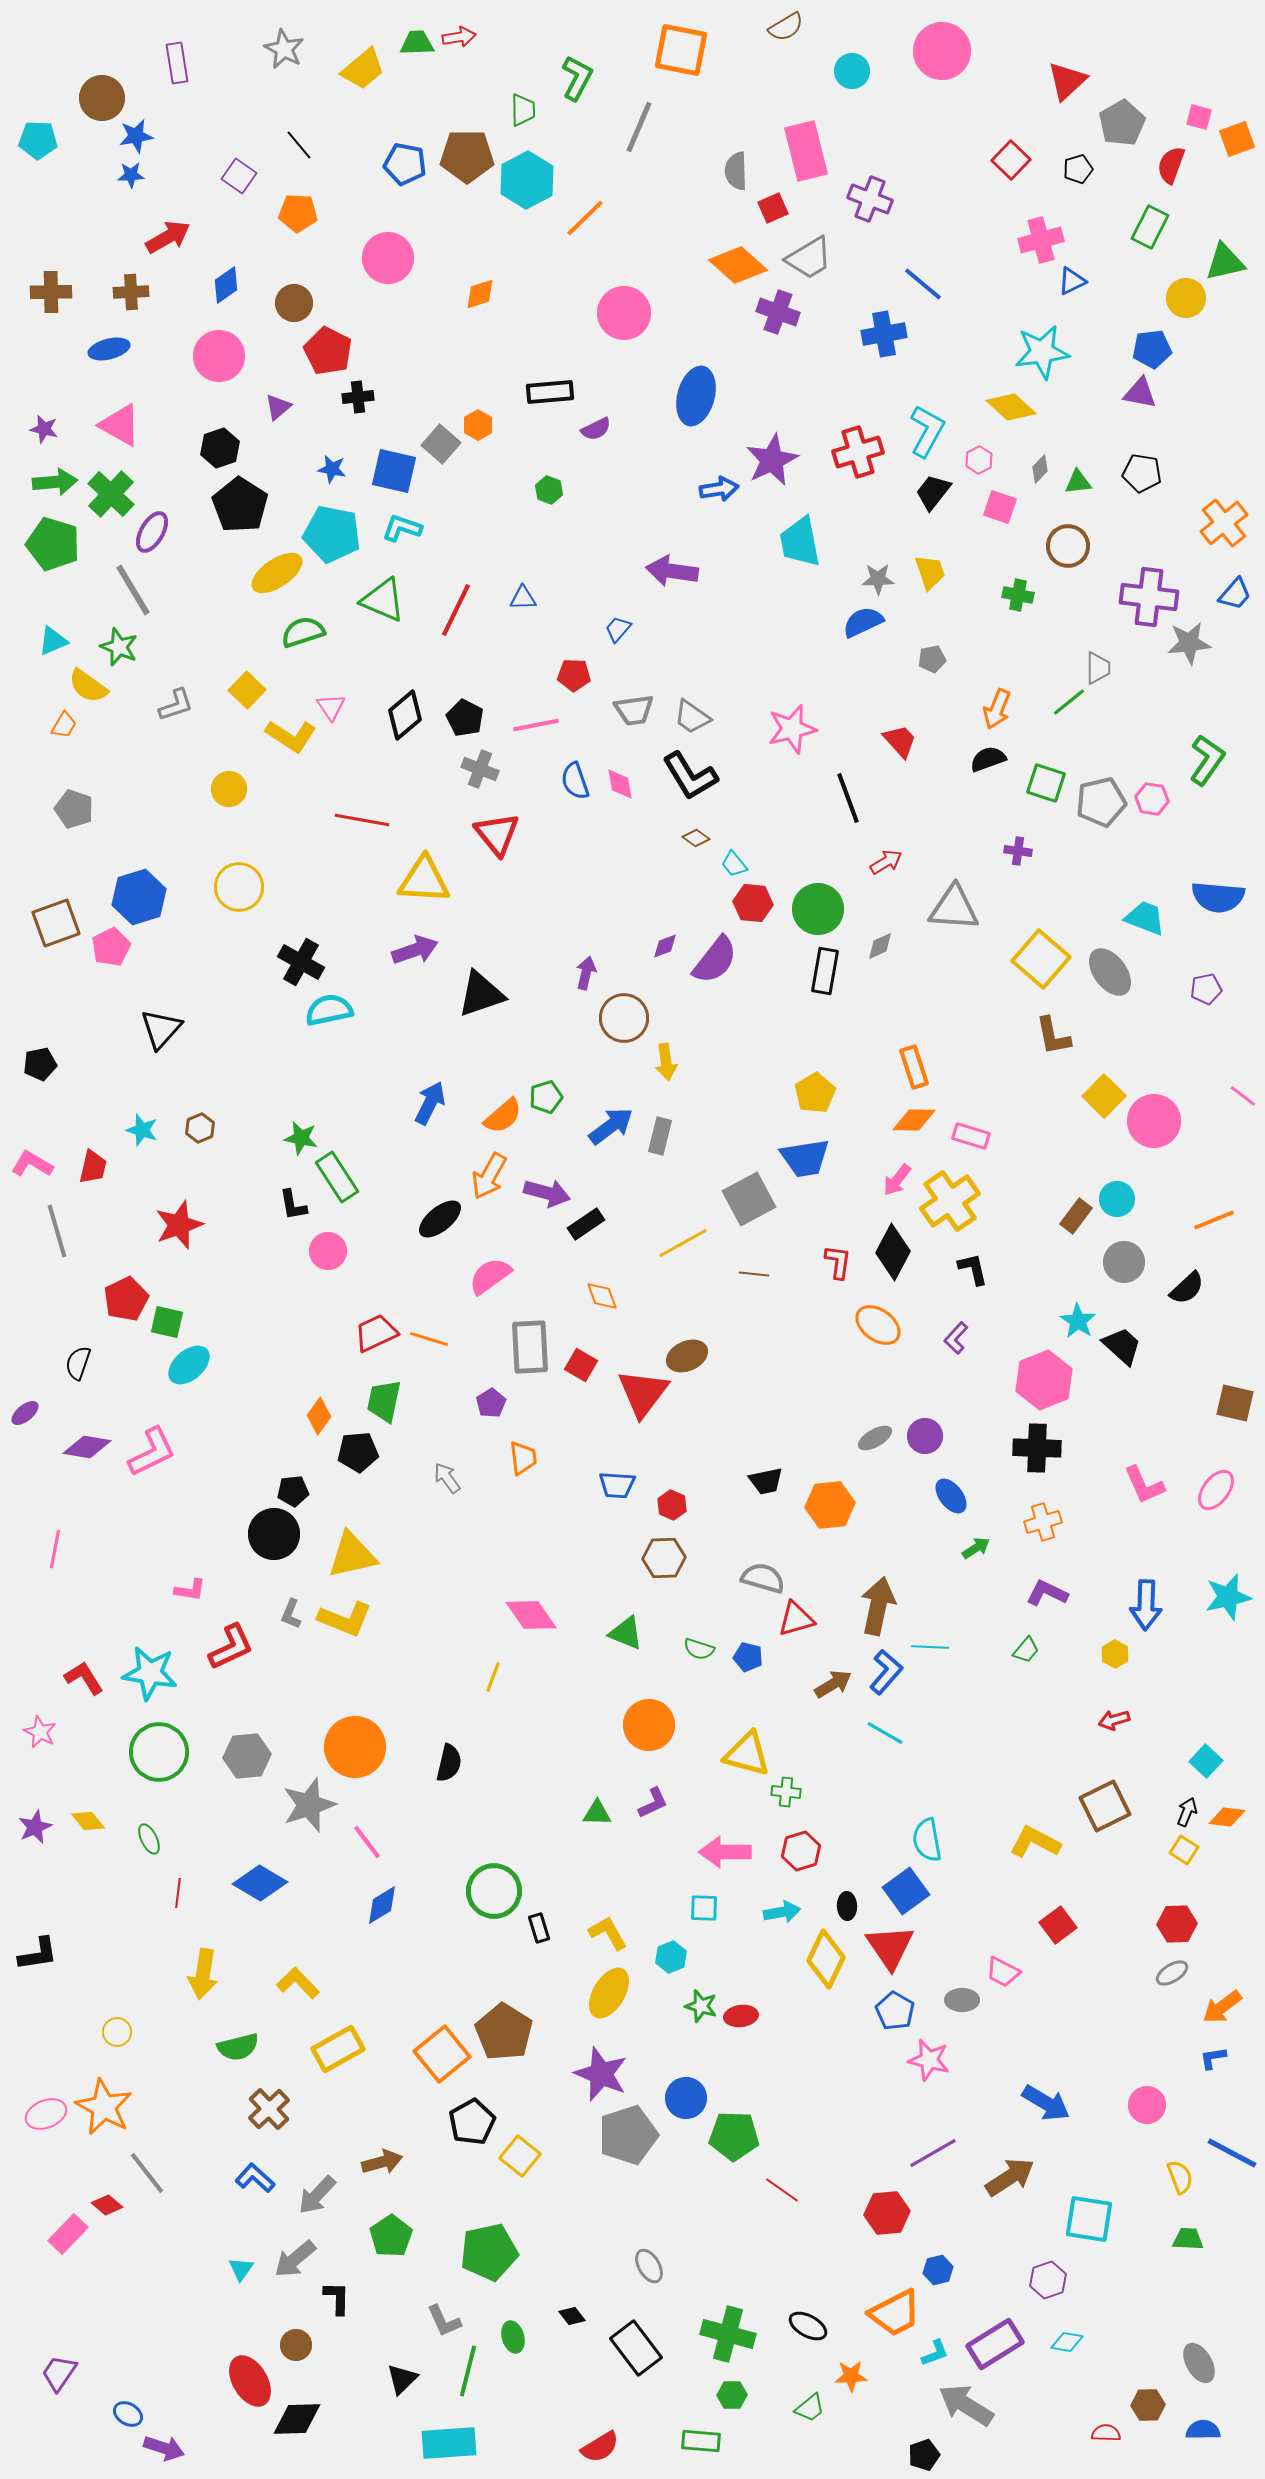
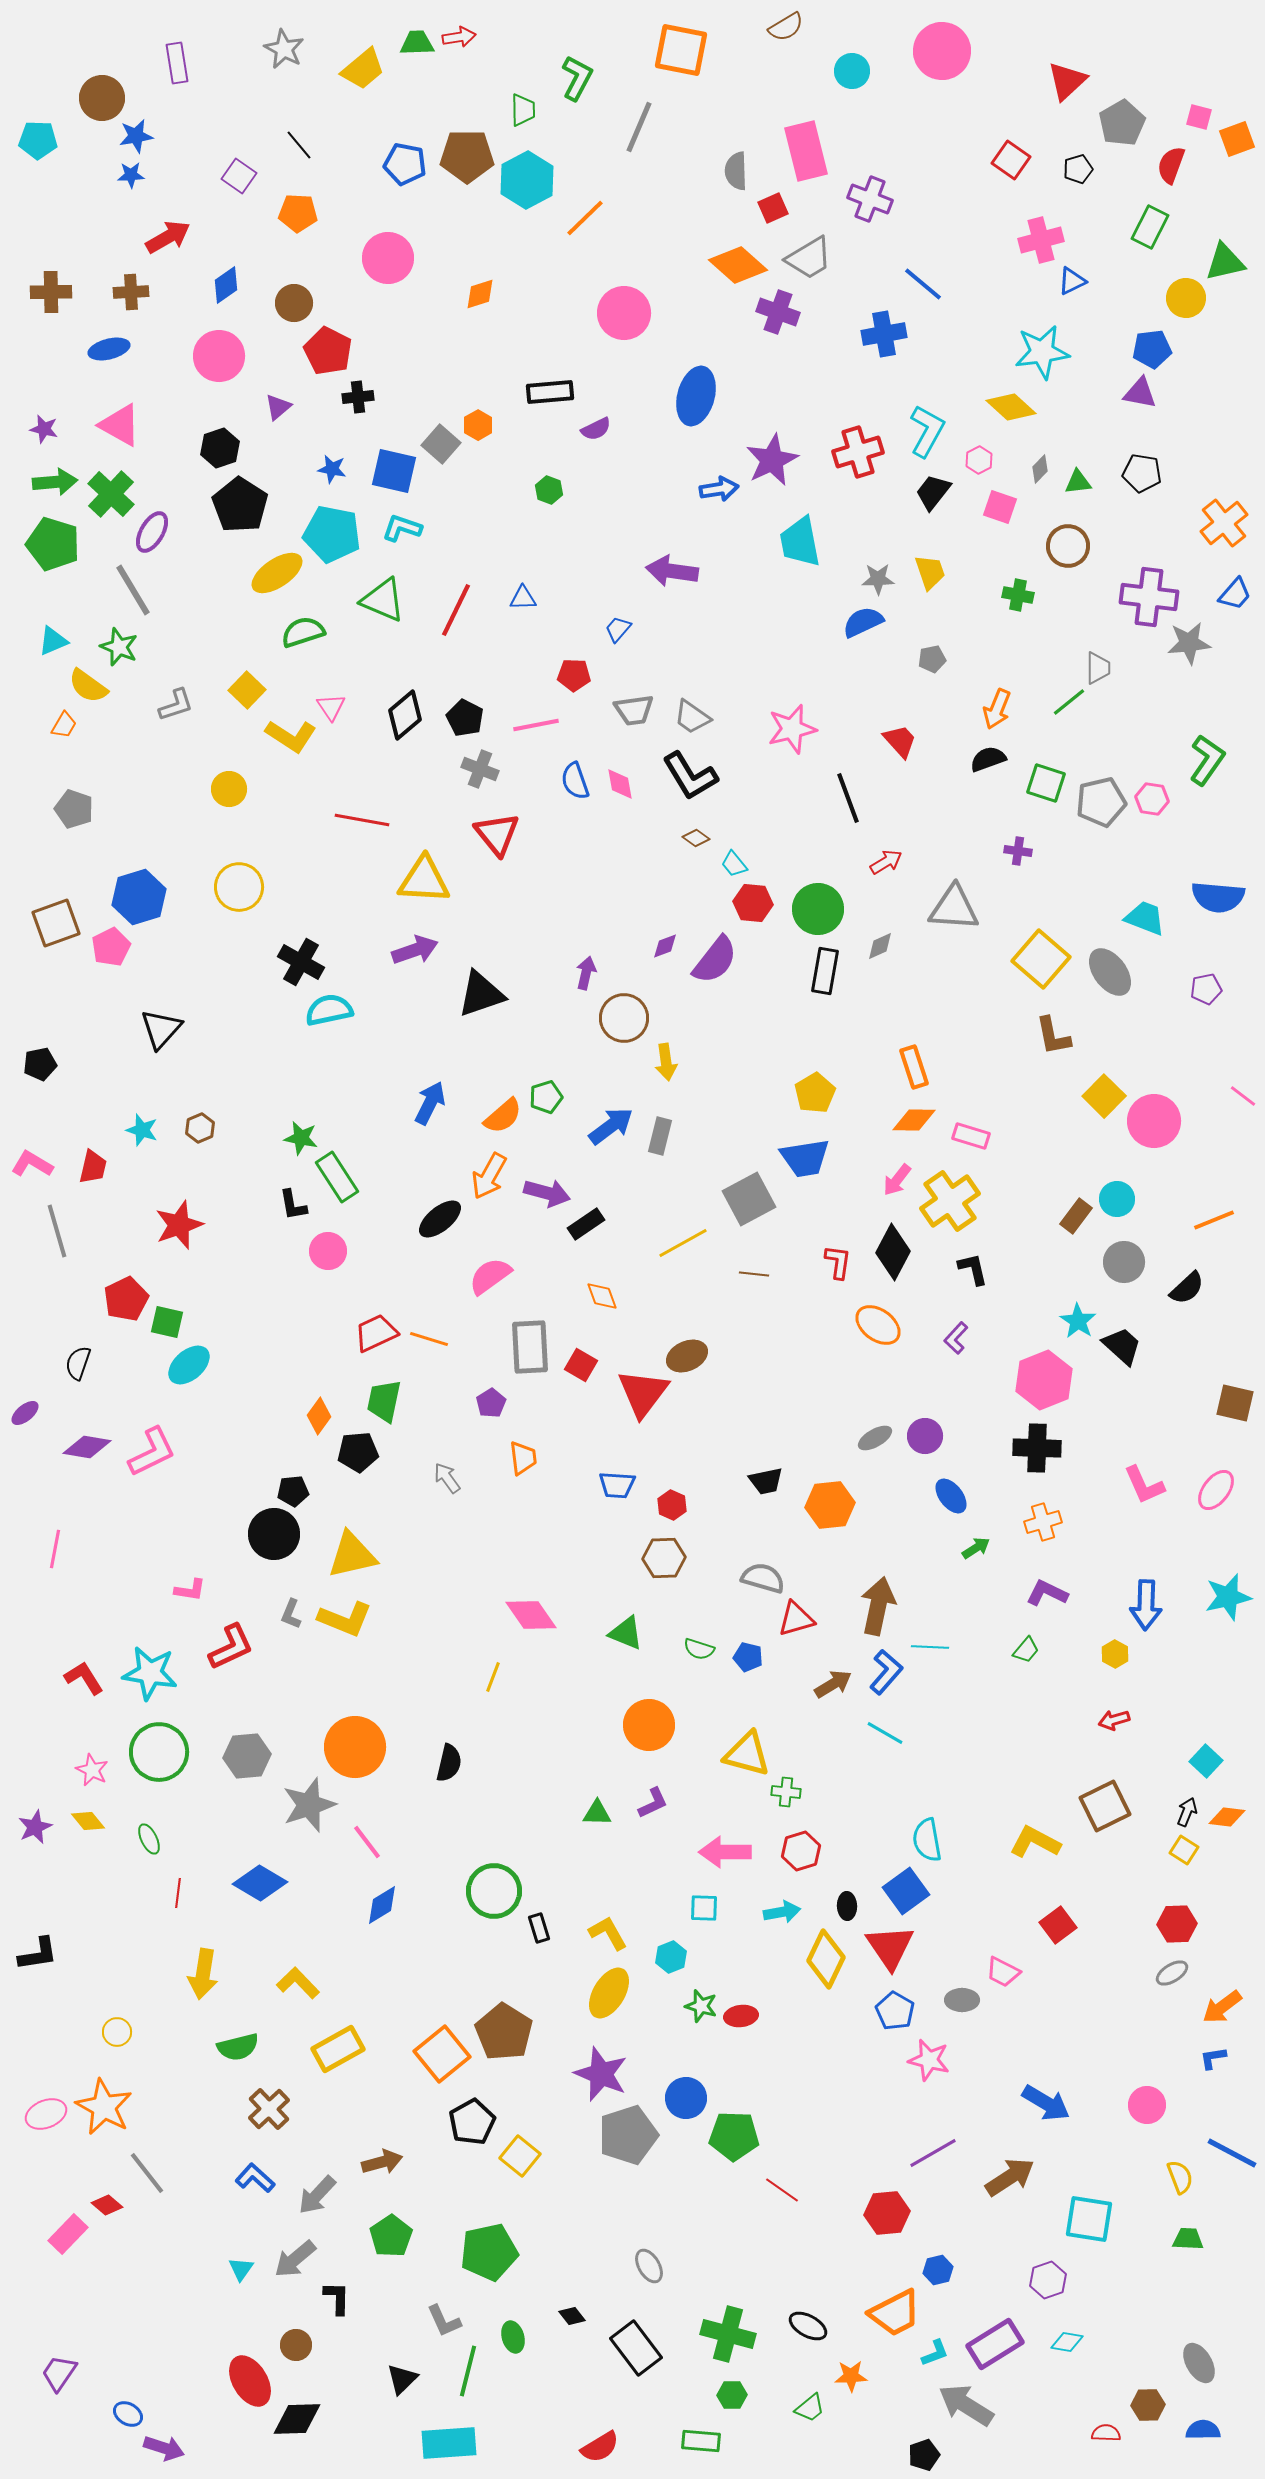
red square at (1011, 160): rotated 9 degrees counterclockwise
pink star at (40, 1732): moved 52 px right, 38 px down
